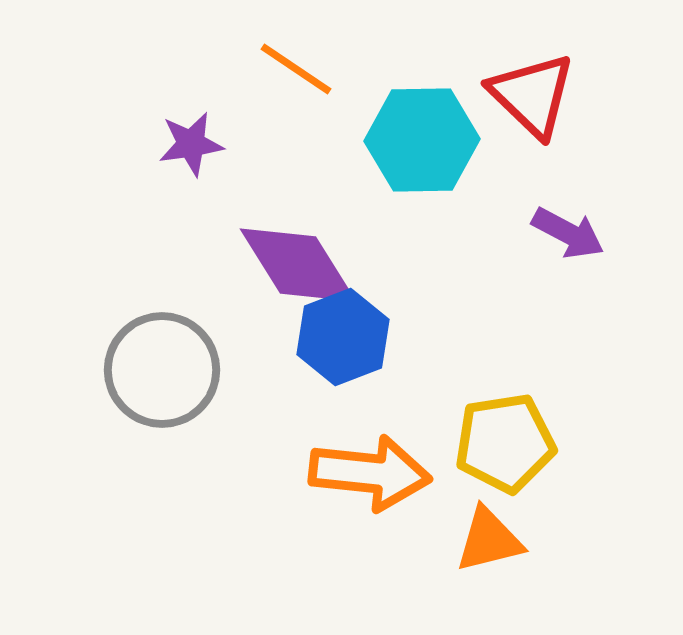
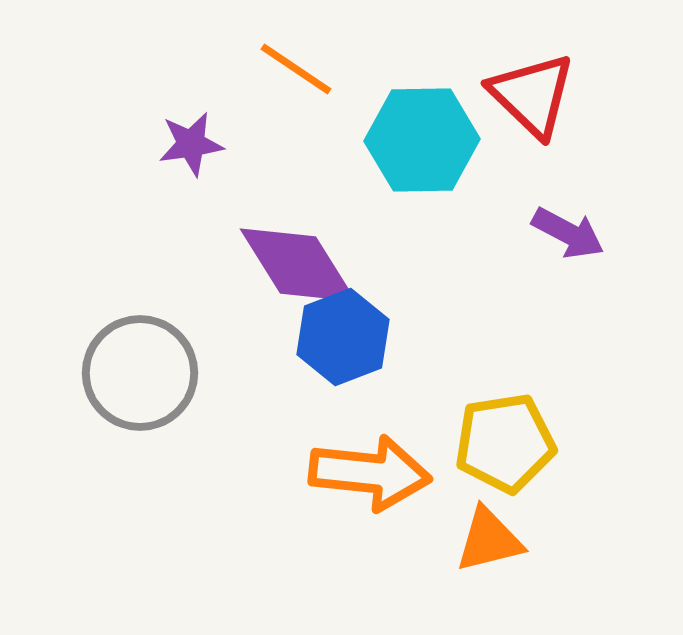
gray circle: moved 22 px left, 3 px down
